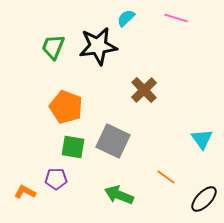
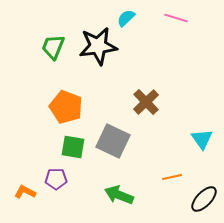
brown cross: moved 2 px right, 12 px down
orange line: moved 6 px right; rotated 48 degrees counterclockwise
